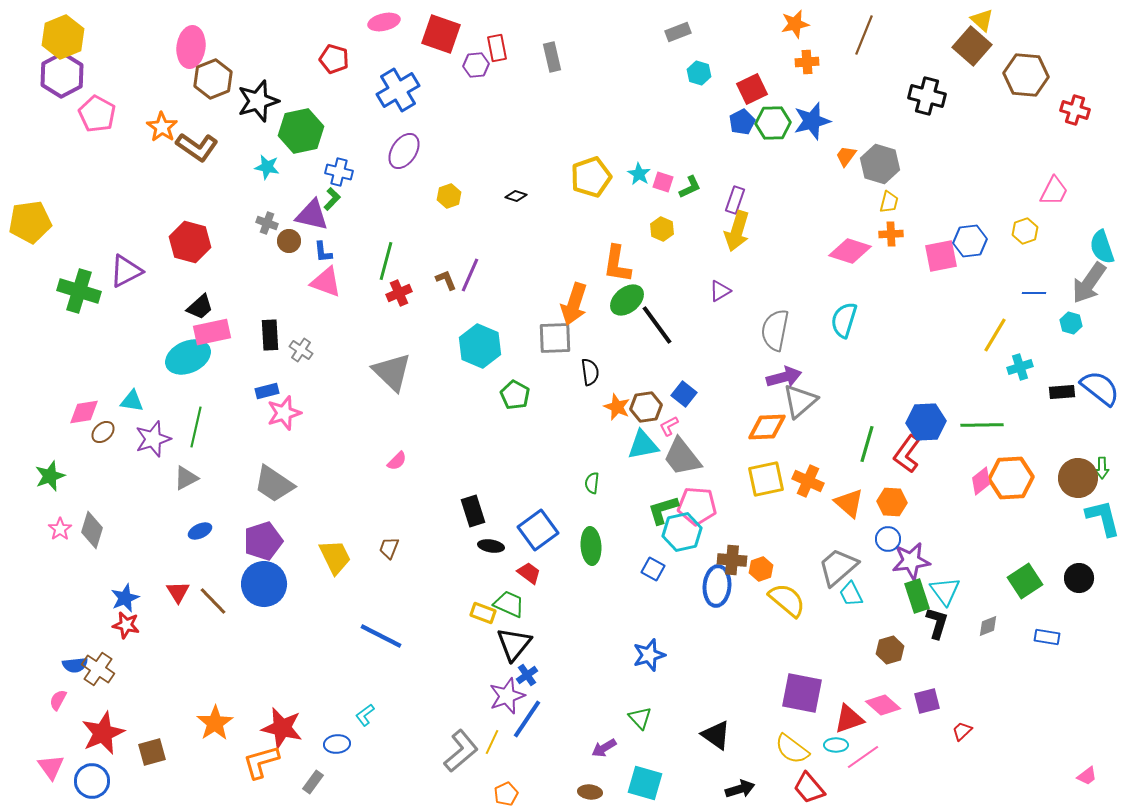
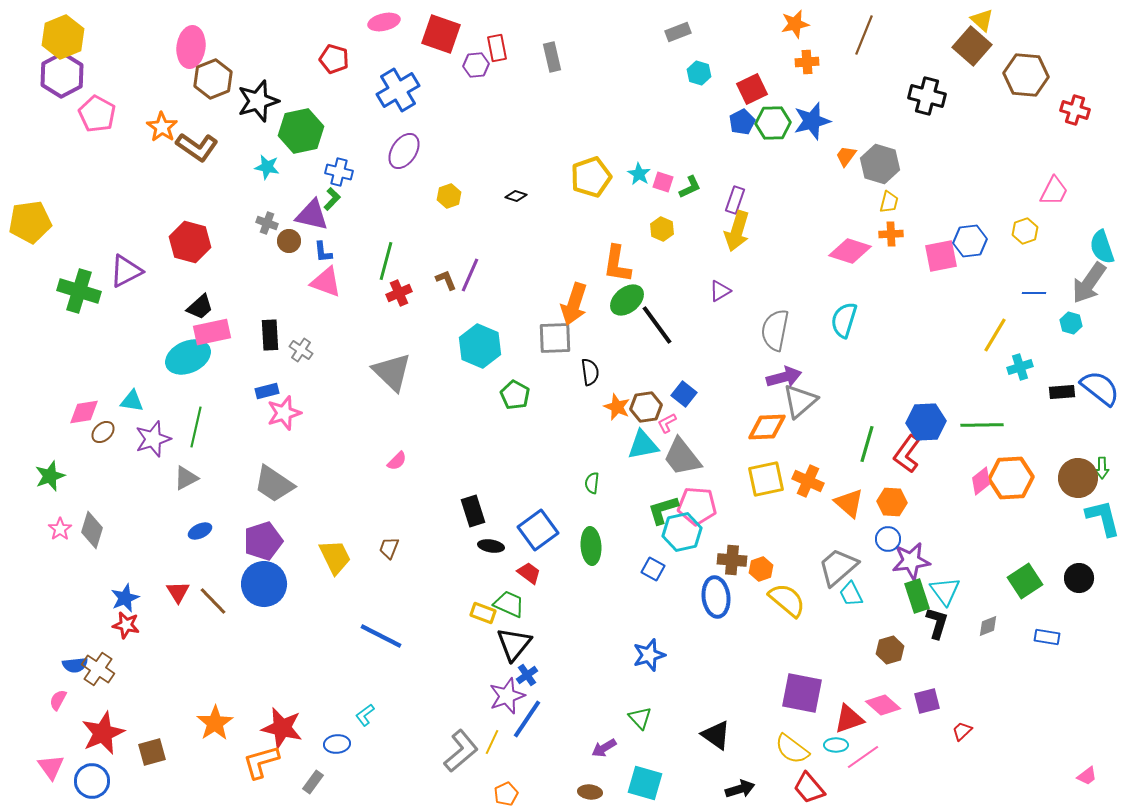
pink L-shape at (669, 426): moved 2 px left, 3 px up
blue ellipse at (717, 586): moved 1 px left, 11 px down; rotated 12 degrees counterclockwise
